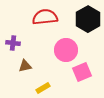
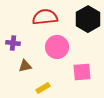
pink circle: moved 9 px left, 3 px up
pink square: rotated 18 degrees clockwise
